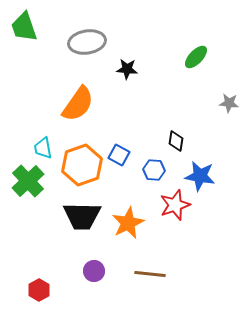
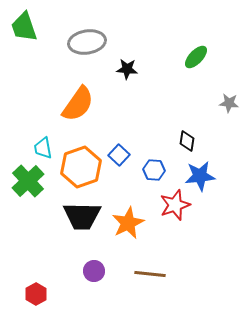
black diamond: moved 11 px right
blue square: rotated 15 degrees clockwise
orange hexagon: moved 1 px left, 2 px down
blue star: rotated 16 degrees counterclockwise
red hexagon: moved 3 px left, 4 px down
